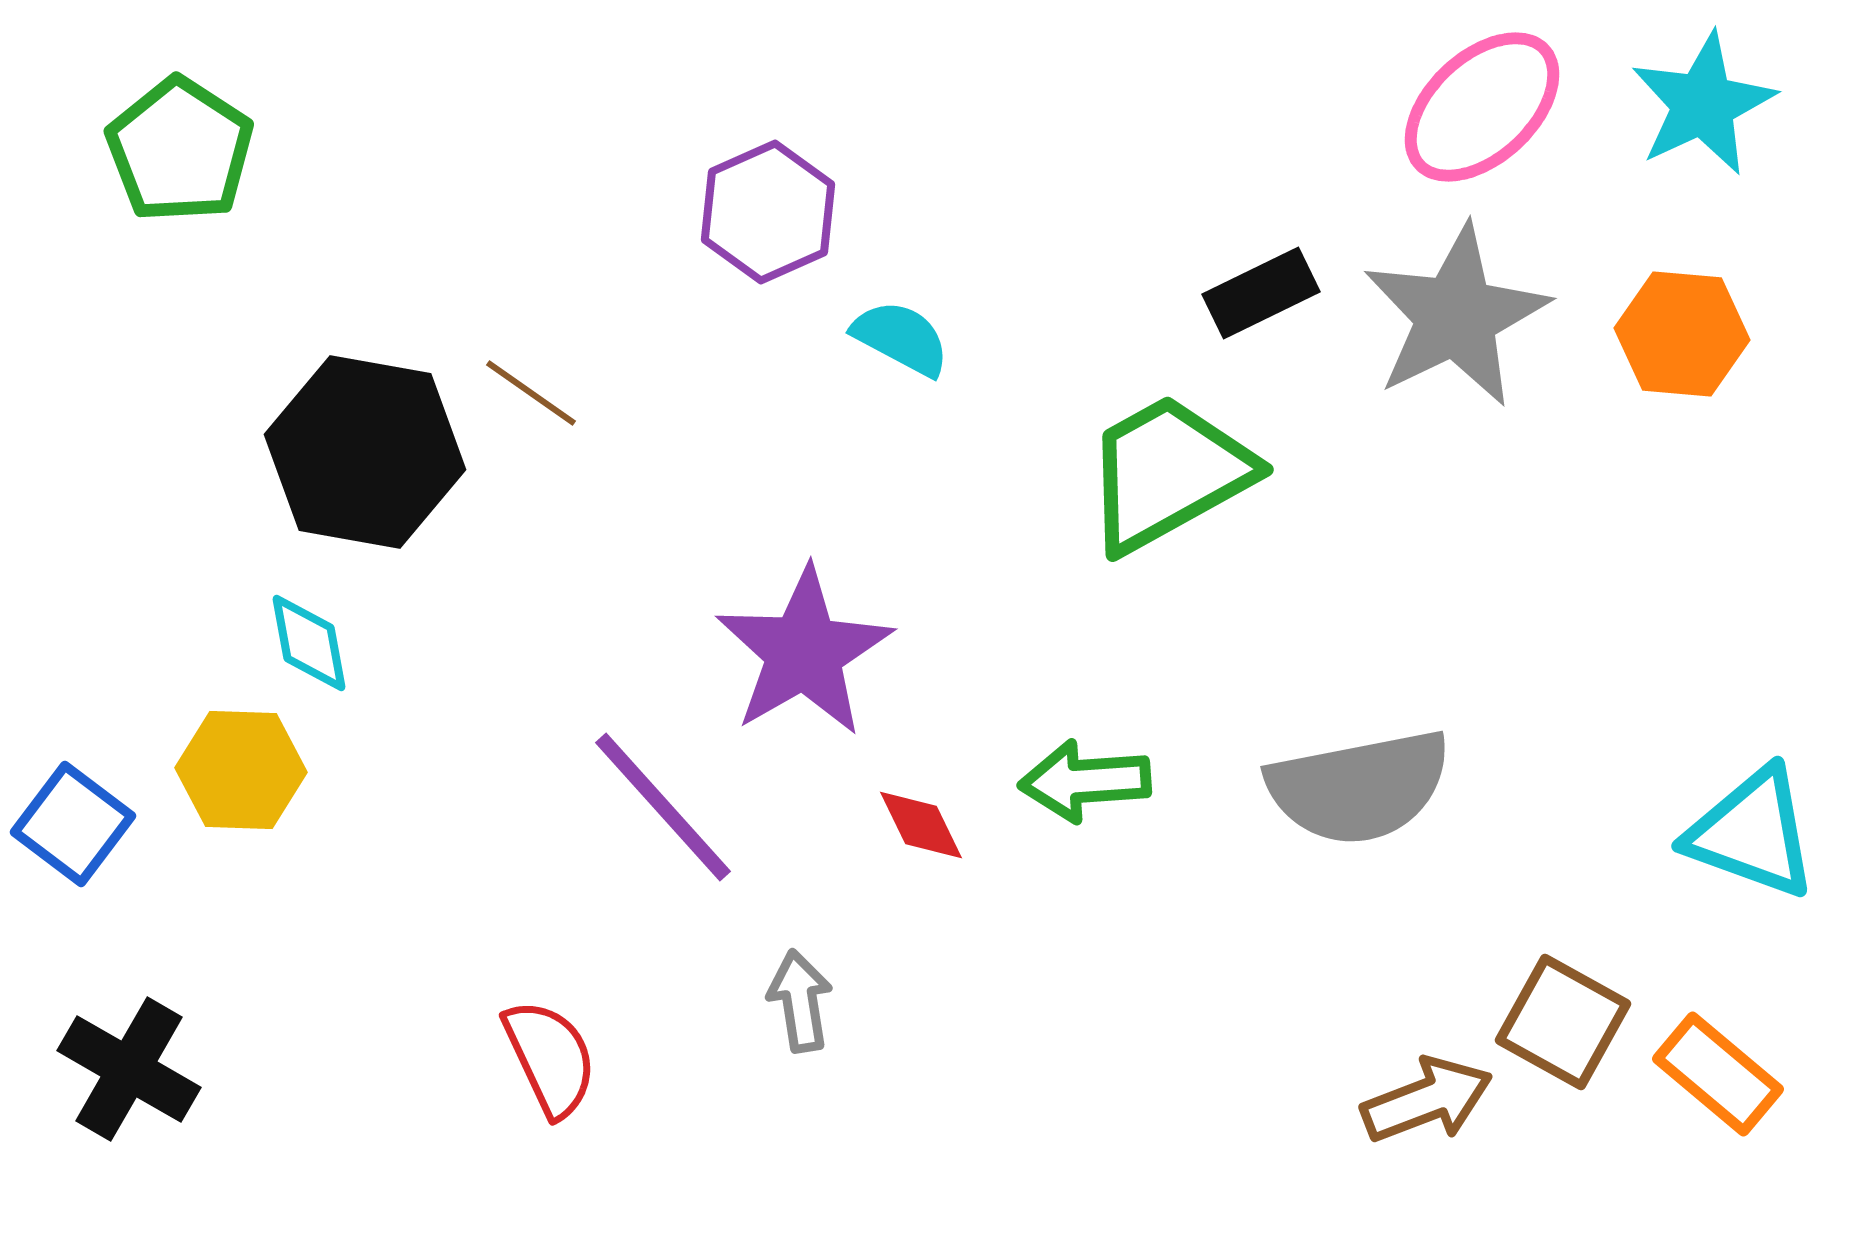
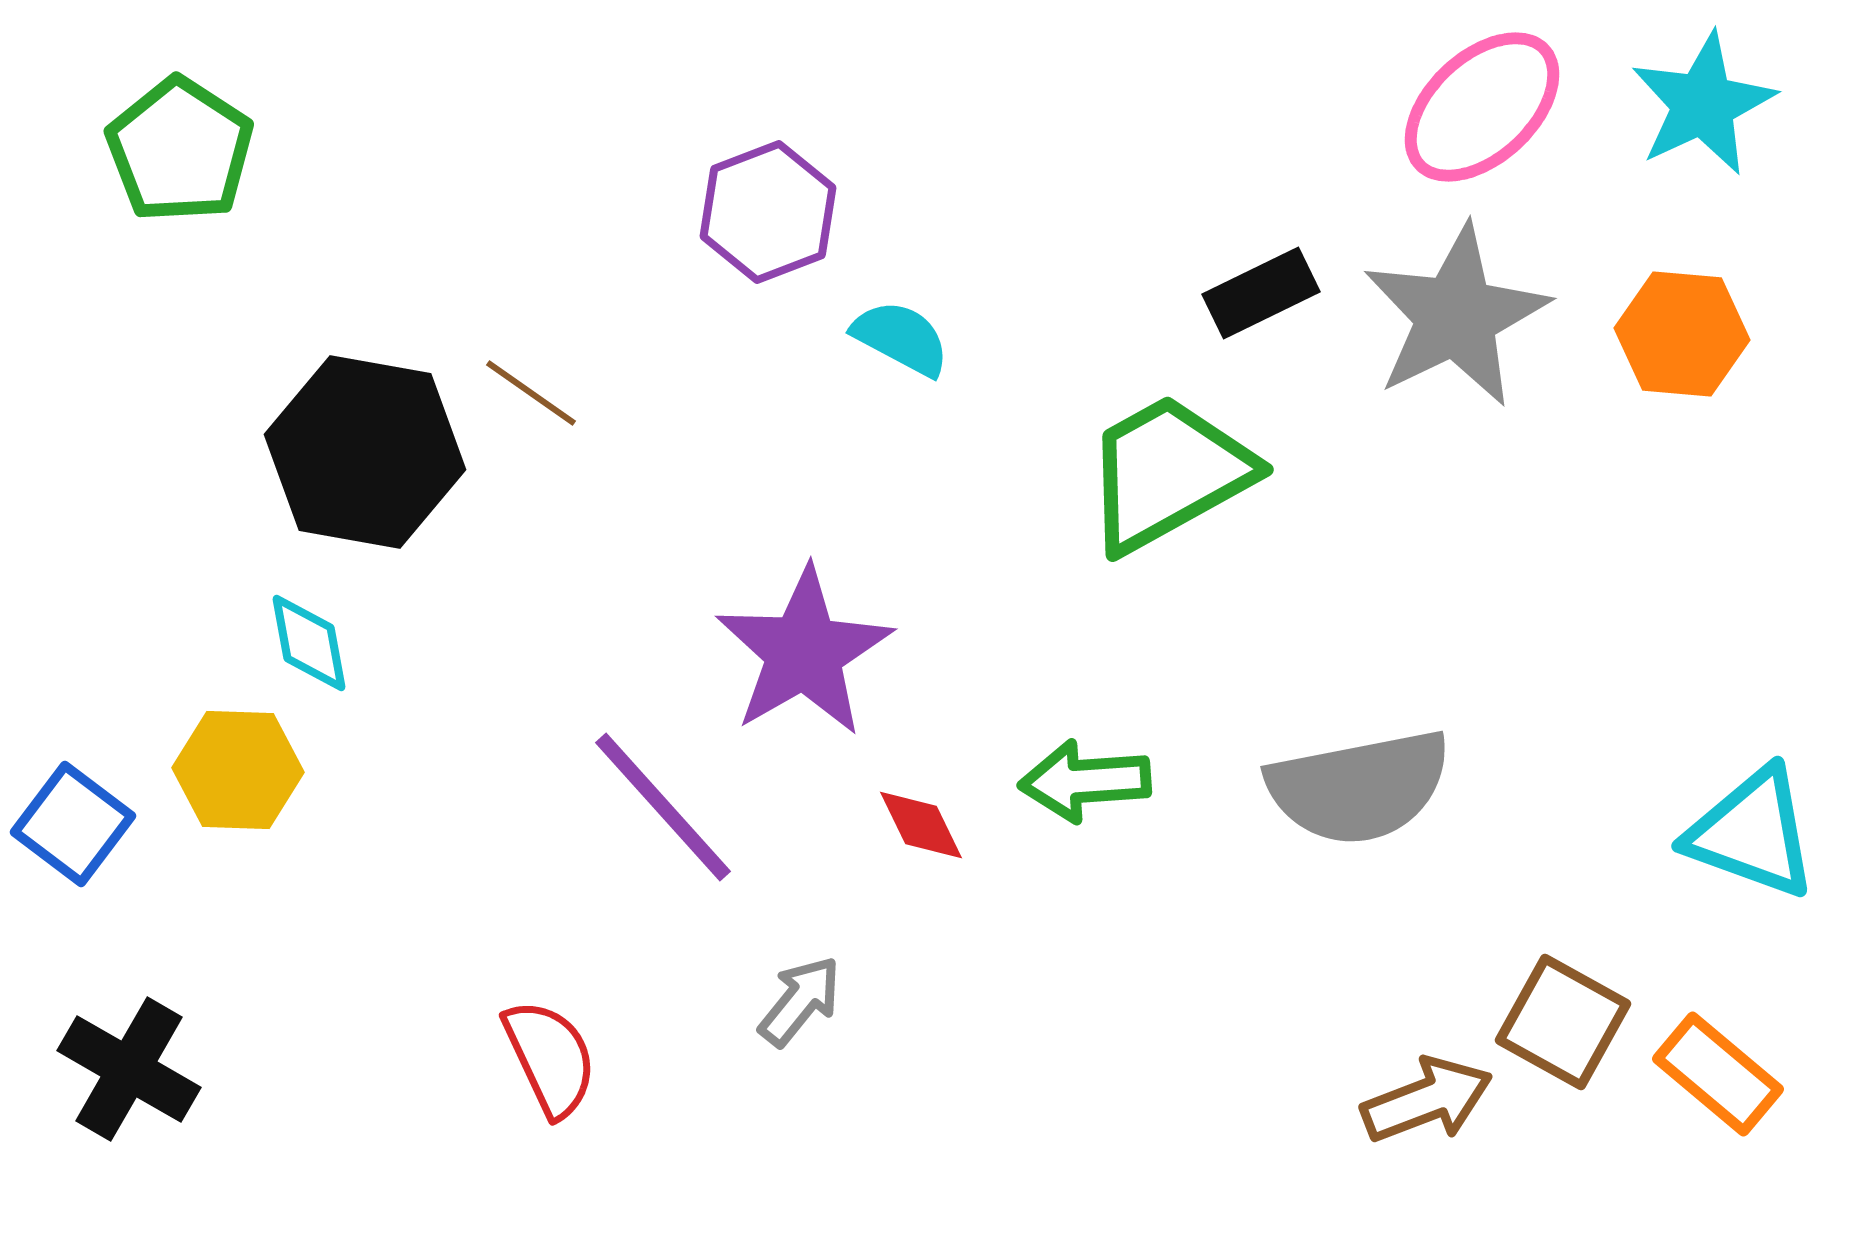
purple hexagon: rotated 3 degrees clockwise
yellow hexagon: moved 3 px left
gray arrow: rotated 48 degrees clockwise
